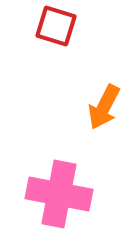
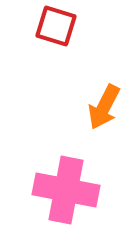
pink cross: moved 7 px right, 4 px up
